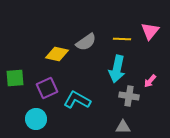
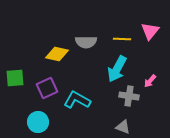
gray semicircle: rotated 35 degrees clockwise
cyan arrow: rotated 16 degrees clockwise
cyan circle: moved 2 px right, 3 px down
gray triangle: rotated 21 degrees clockwise
